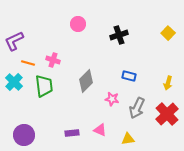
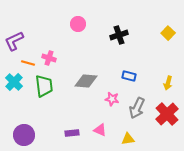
pink cross: moved 4 px left, 2 px up
gray diamond: rotated 50 degrees clockwise
